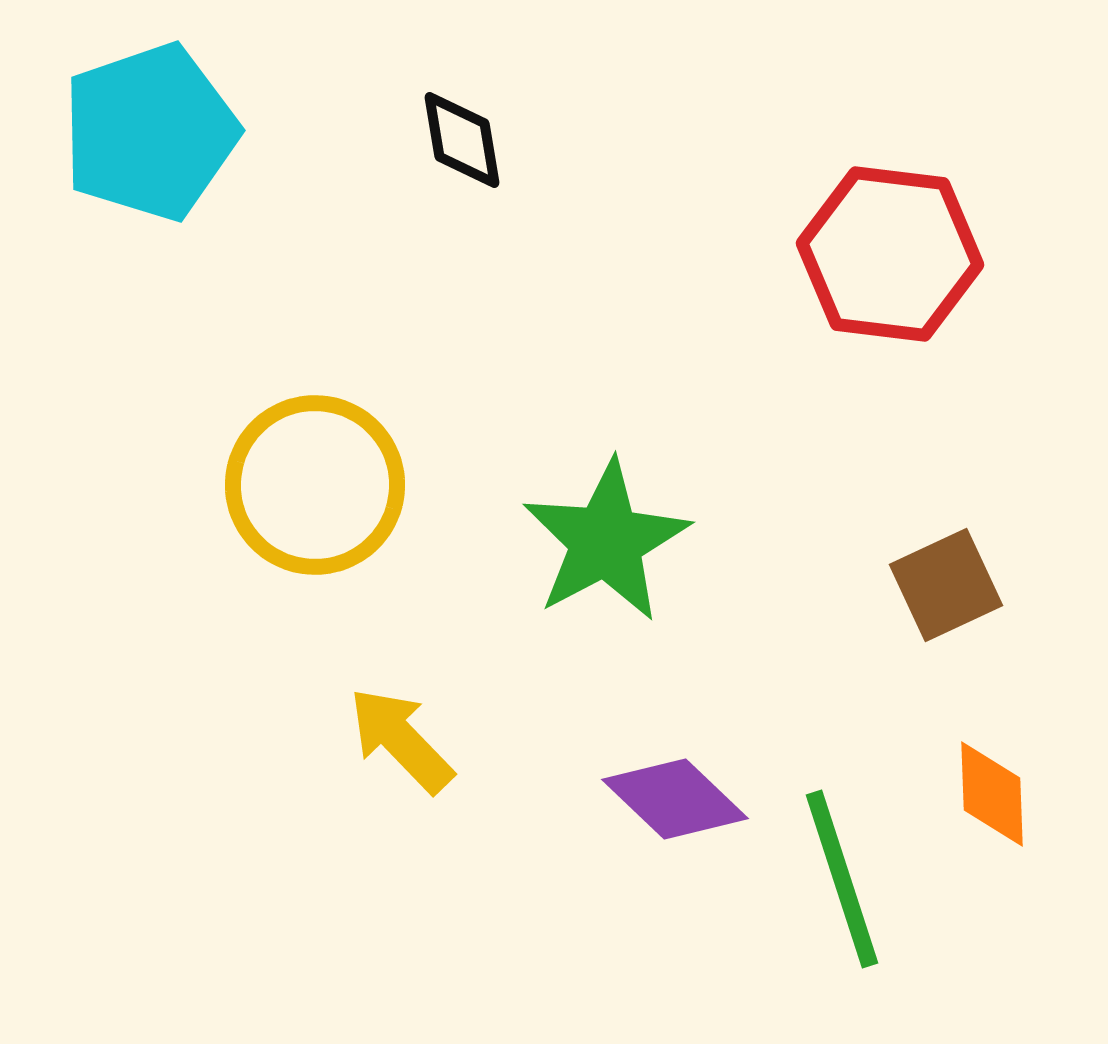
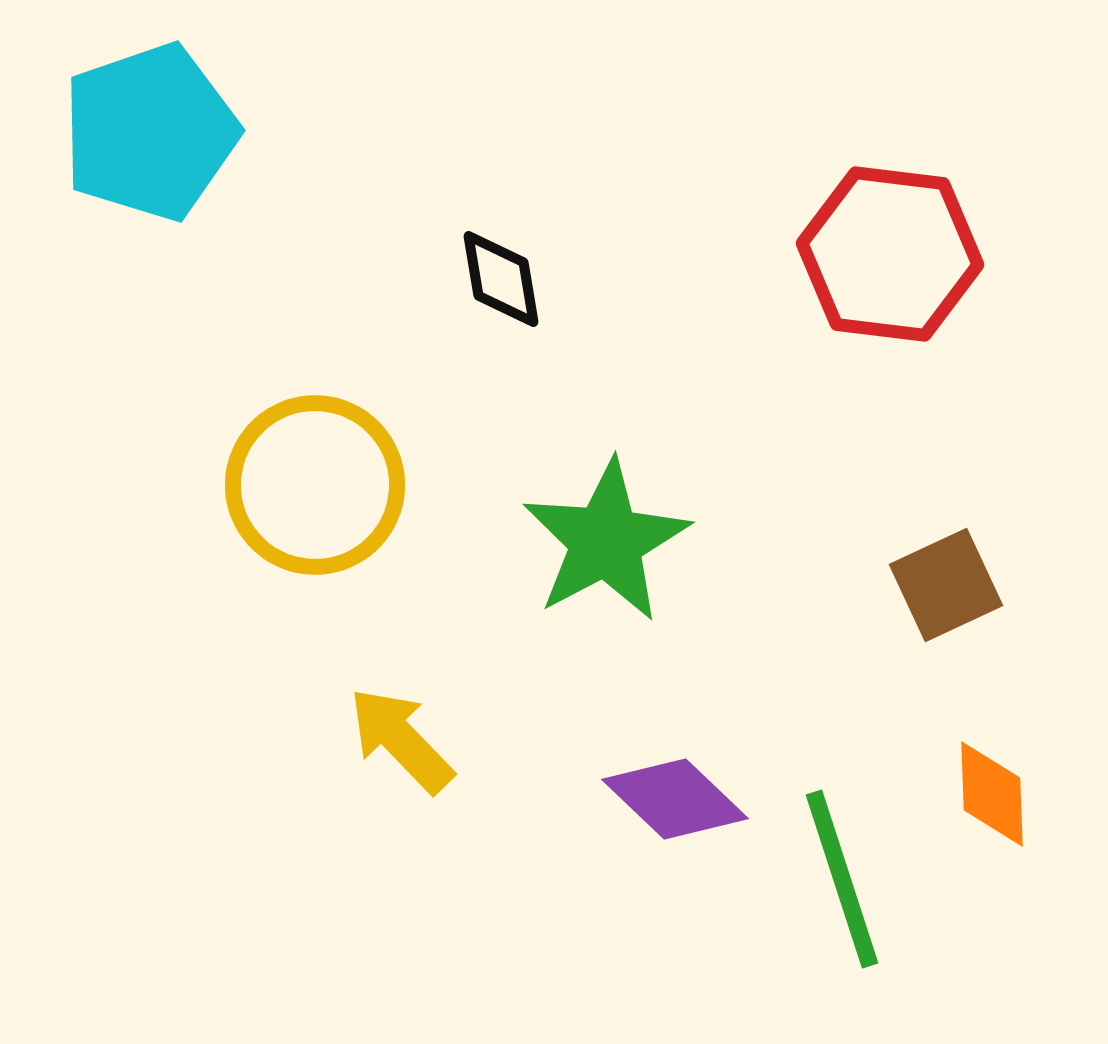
black diamond: moved 39 px right, 139 px down
